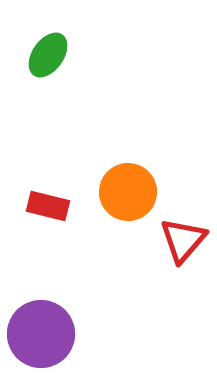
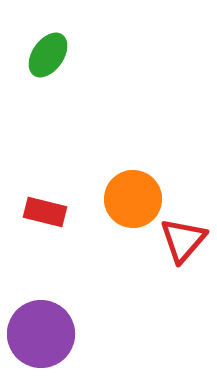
orange circle: moved 5 px right, 7 px down
red rectangle: moved 3 px left, 6 px down
